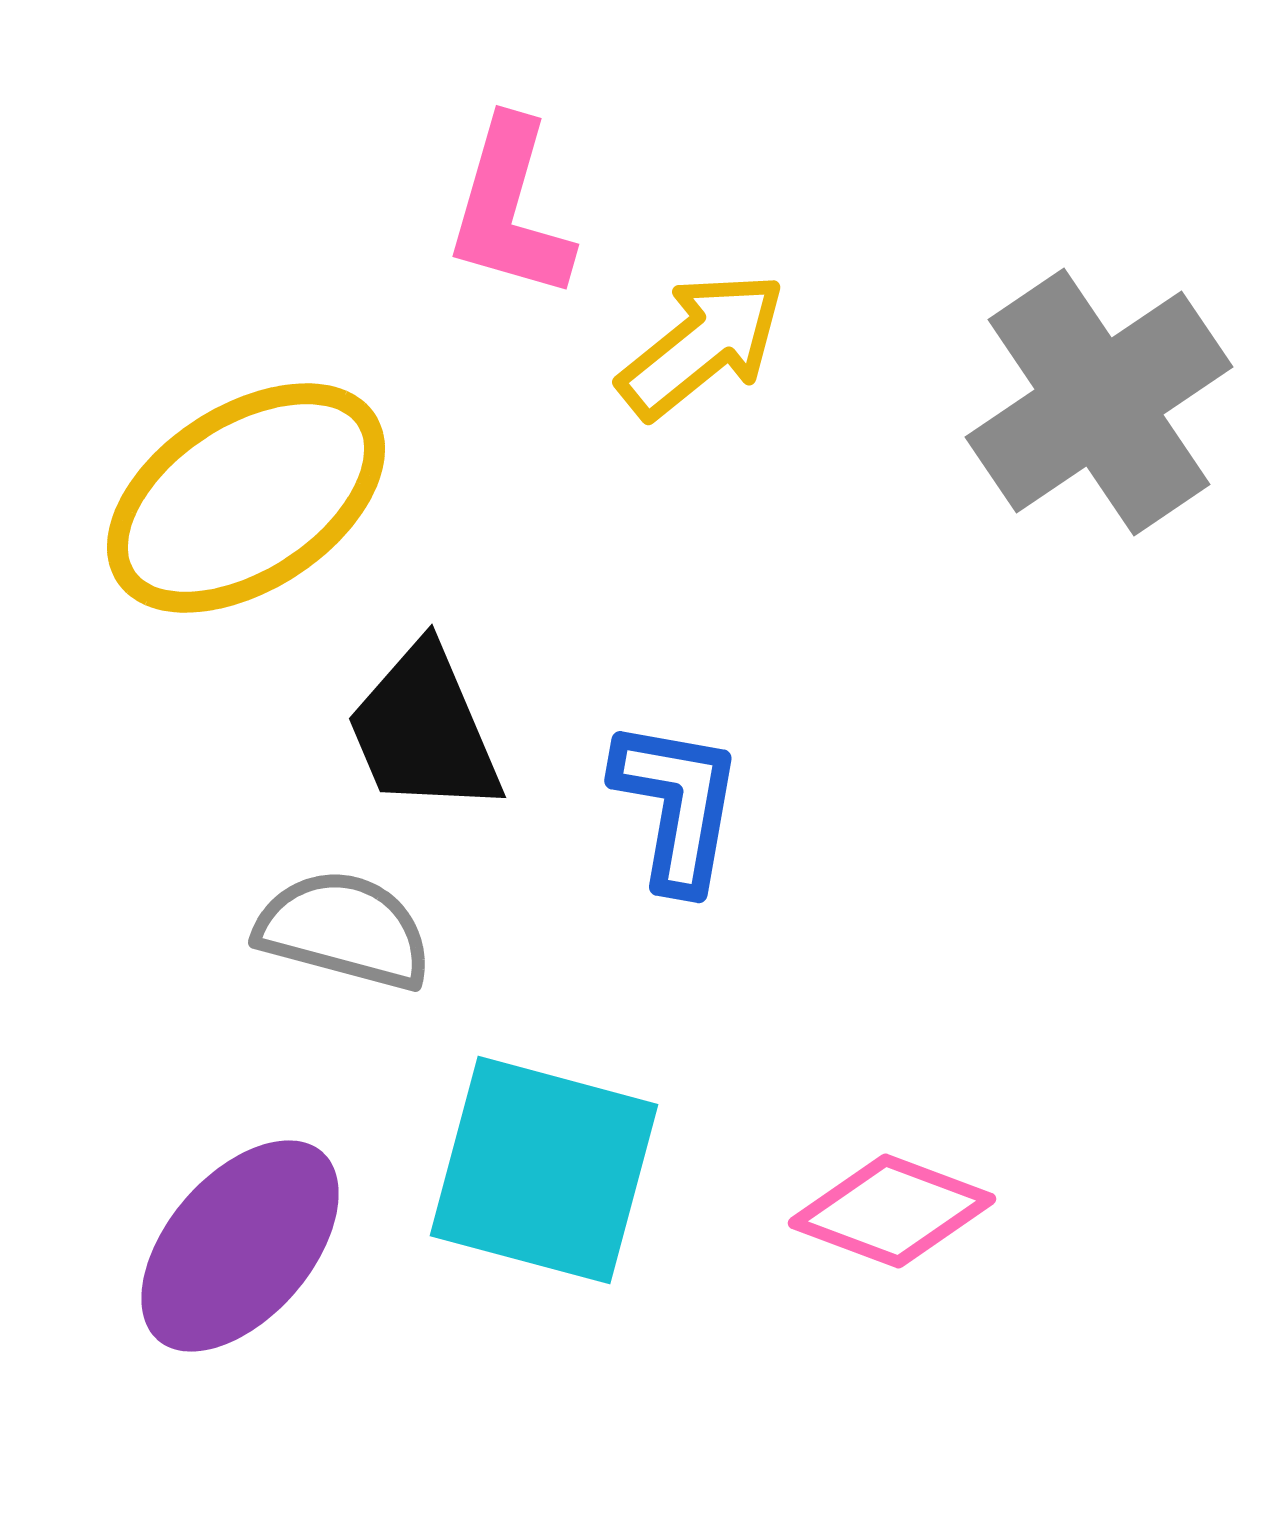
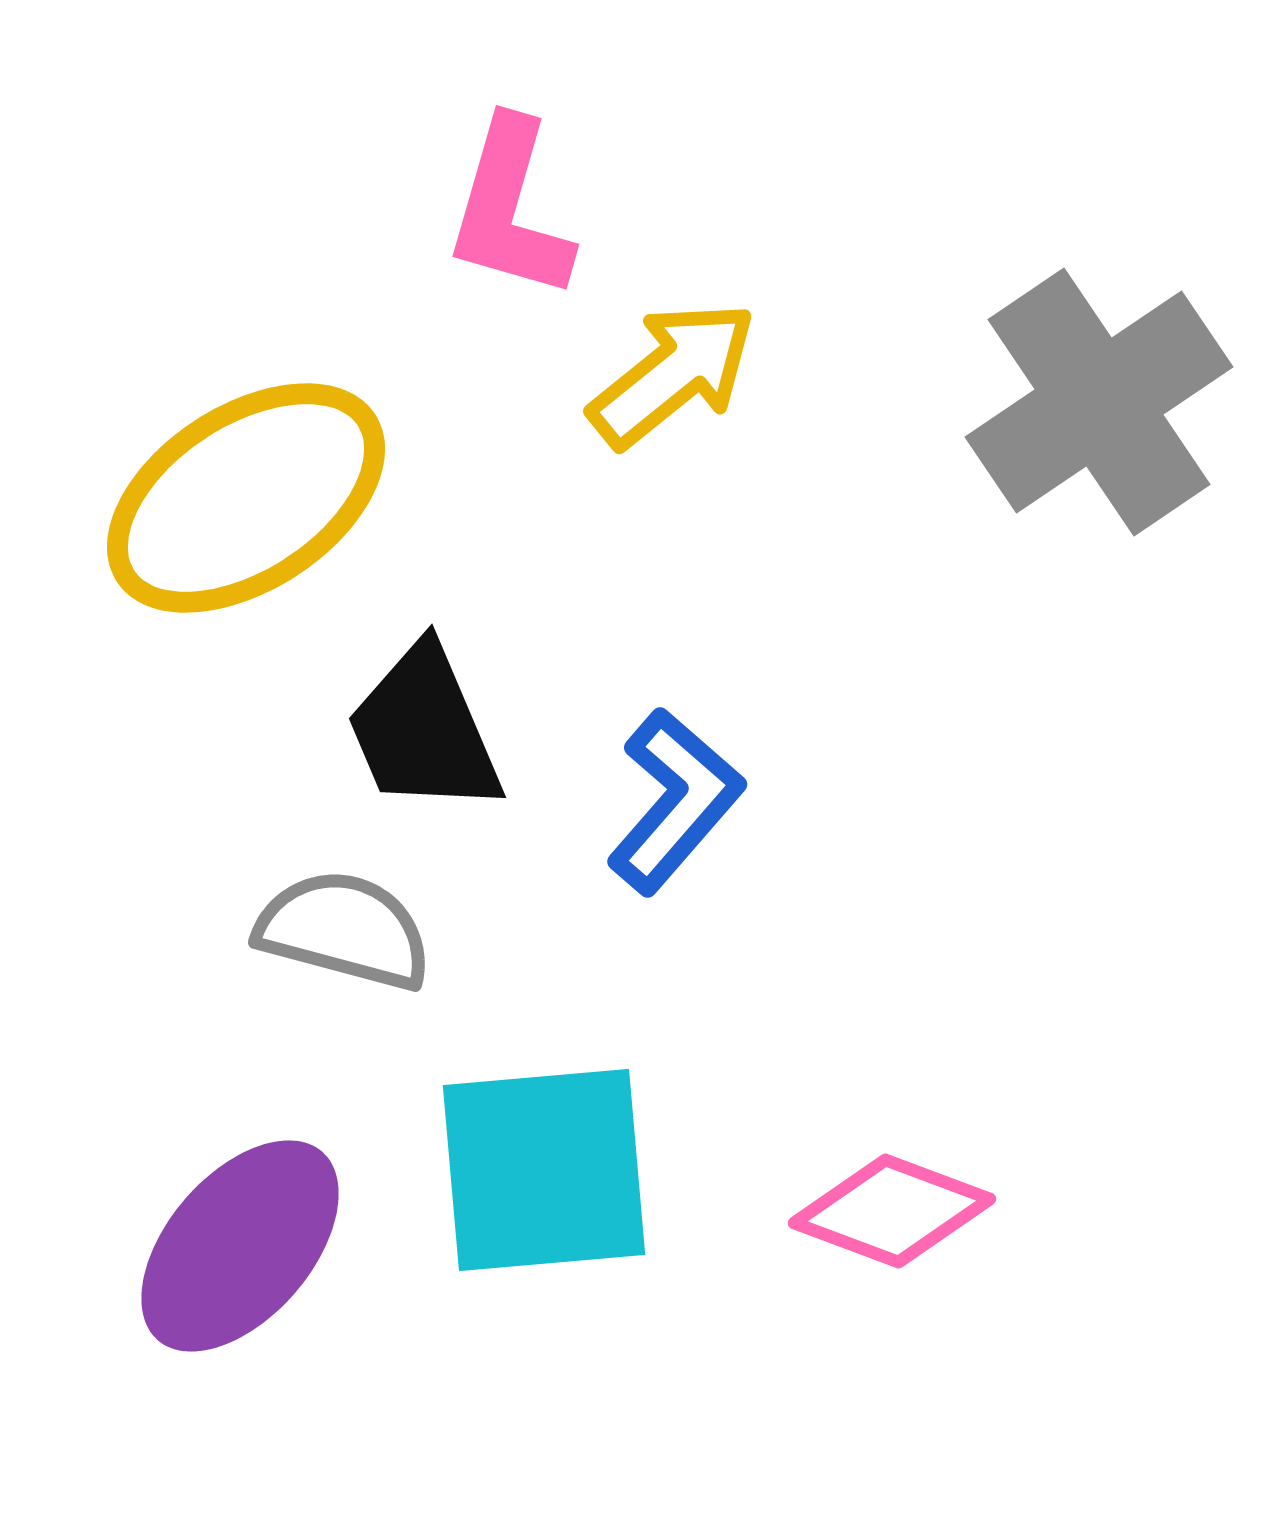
yellow arrow: moved 29 px left, 29 px down
blue L-shape: moved 2 px left, 4 px up; rotated 31 degrees clockwise
cyan square: rotated 20 degrees counterclockwise
